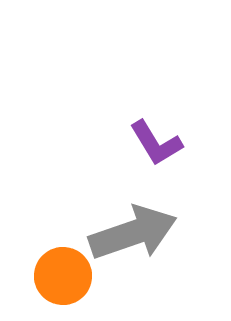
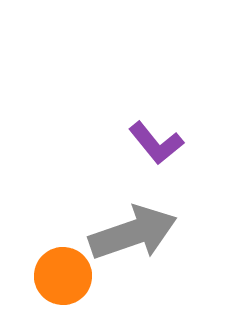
purple L-shape: rotated 8 degrees counterclockwise
